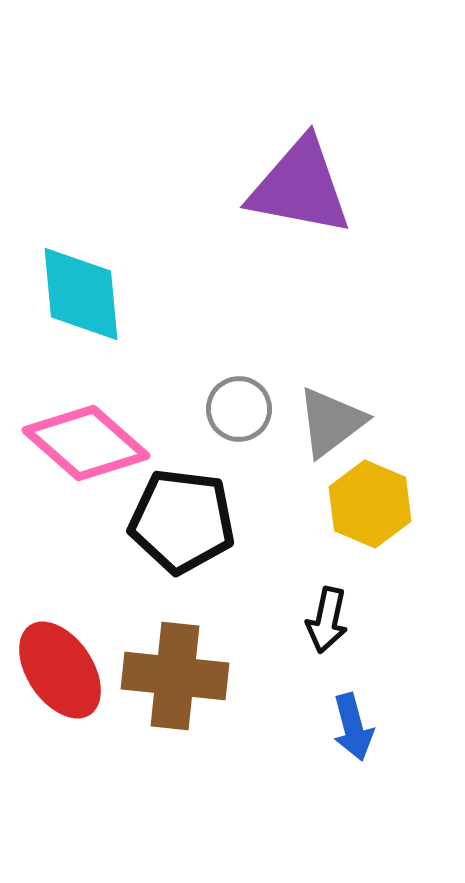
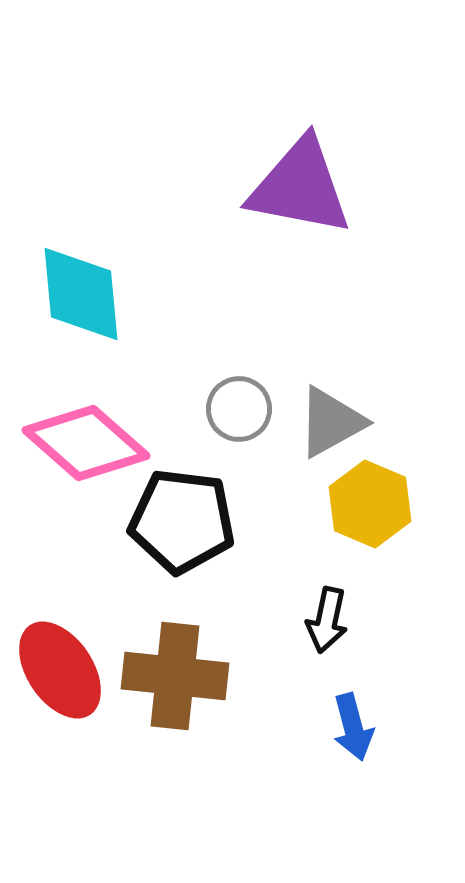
gray triangle: rotated 8 degrees clockwise
